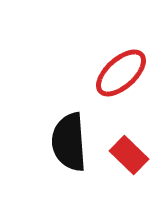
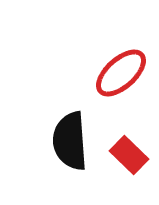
black semicircle: moved 1 px right, 1 px up
